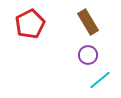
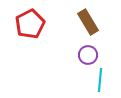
cyan line: rotated 45 degrees counterclockwise
